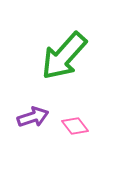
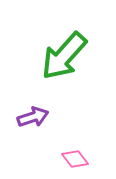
pink diamond: moved 33 px down
